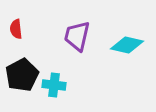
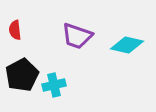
red semicircle: moved 1 px left, 1 px down
purple trapezoid: rotated 84 degrees counterclockwise
cyan cross: rotated 20 degrees counterclockwise
